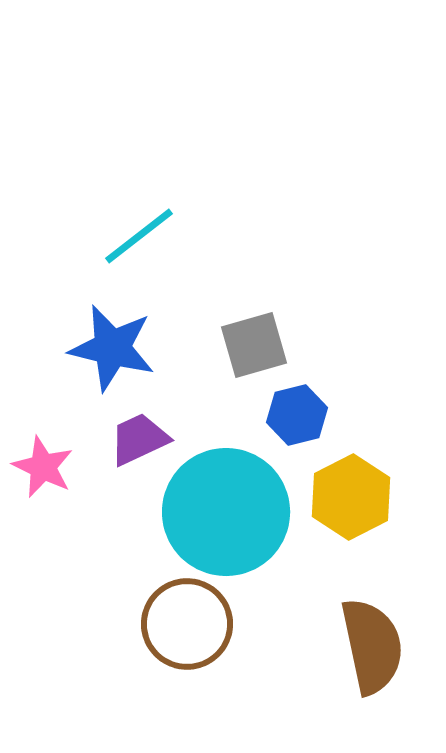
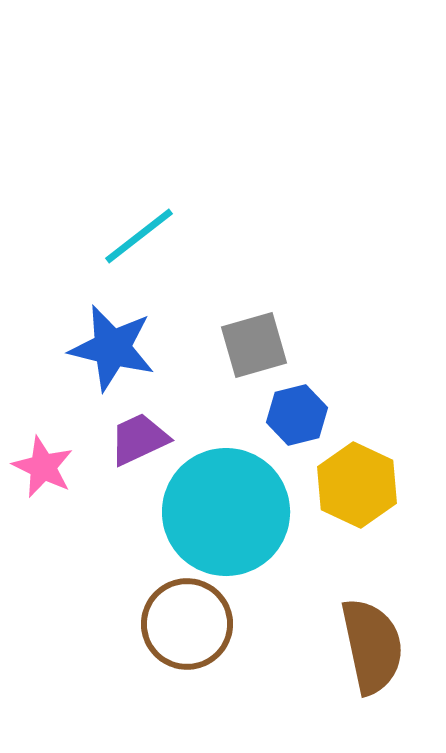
yellow hexagon: moved 6 px right, 12 px up; rotated 8 degrees counterclockwise
